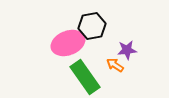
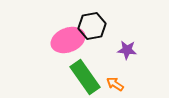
pink ellipse: moved 3 px up
purple star: rotated 12 degrees clockwise
orange arrow: moved 19 px down
